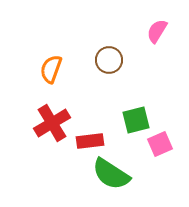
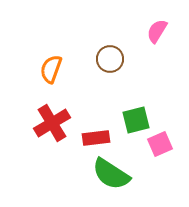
brown circle: moved 1 px right, 1 px up
red rectangle: moved 6 px right, 3 px up
